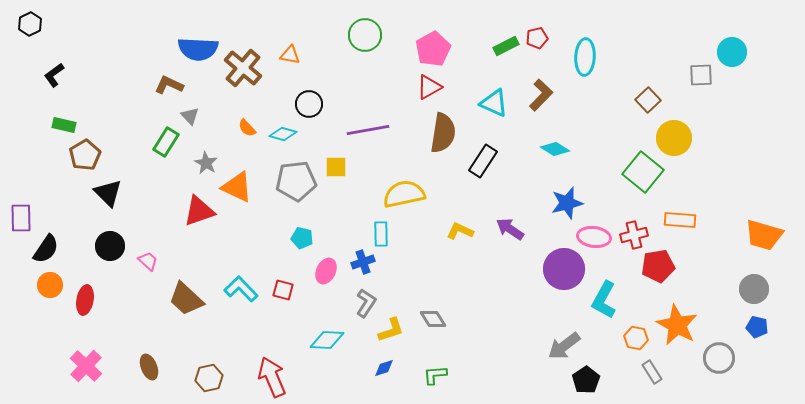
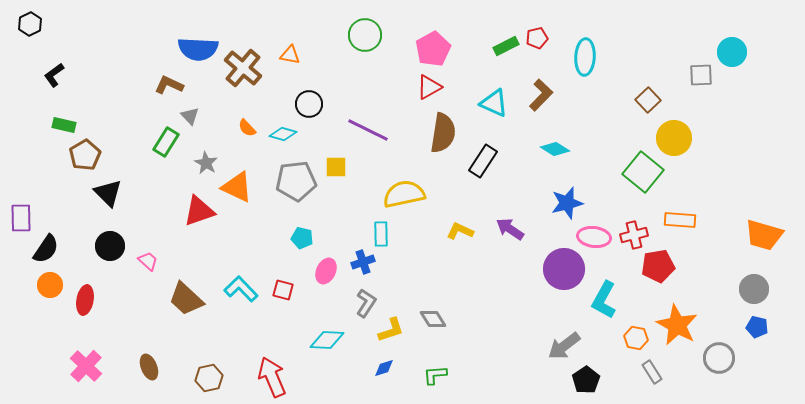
purple line at (368, 130): rotated 36 degrees clockwise
